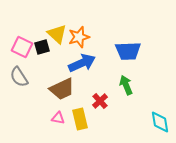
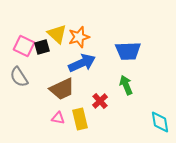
pink square: moved 2 px right, 1 px up
